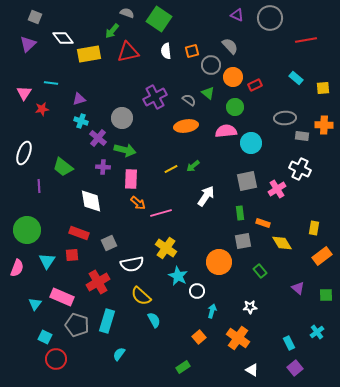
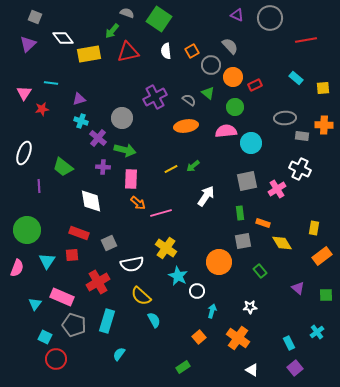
orange square at (192, 51): rotated 16 degrees counterclockwise
gray pentagon at (77, 325): moved 3 px left
